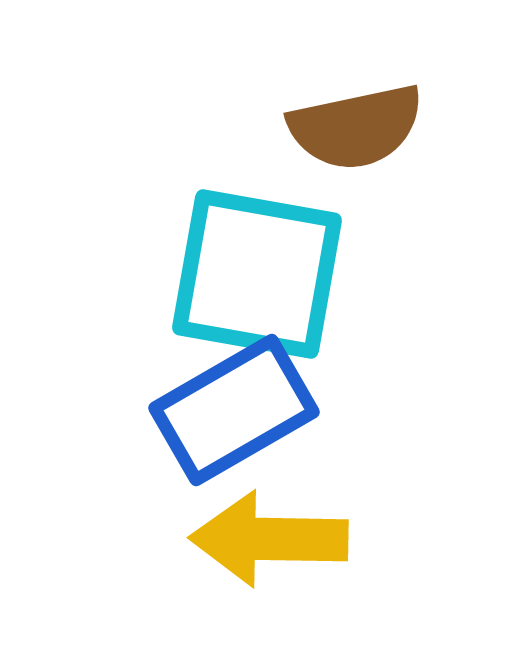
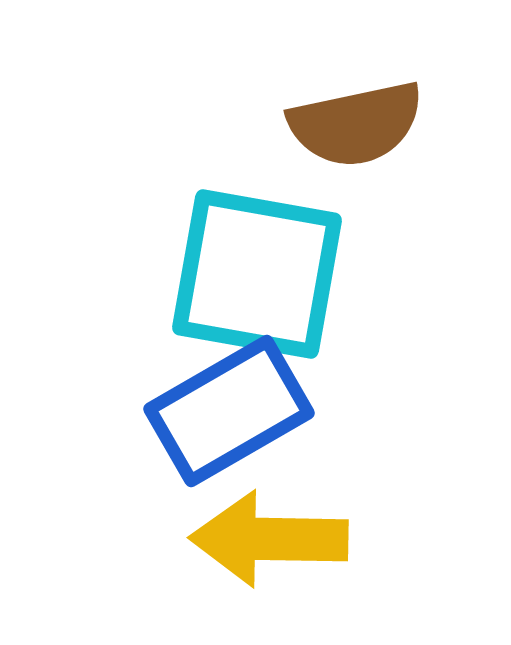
brown semicircle: moved 3 px up
blue rectangle: moved 5 px left, 1 px down
